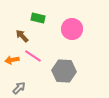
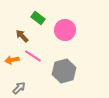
green rectangle: rotated 24 degrees clockwise
pink circle: moved 7 px left, 1 px down
gray hexagon: rotated 20 degrees counterclockwise
